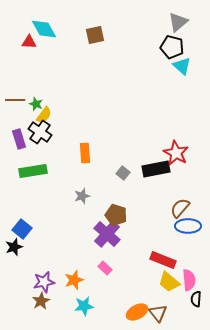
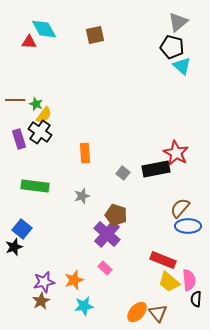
green rectangle: moved 2 px right, 15 px down; rotated 16 degrees clockwise
orange ellipse: rotated 20 degrees counterclockwise
